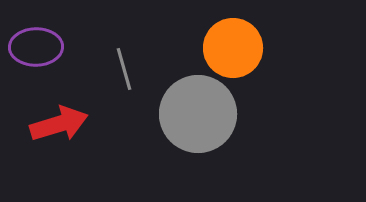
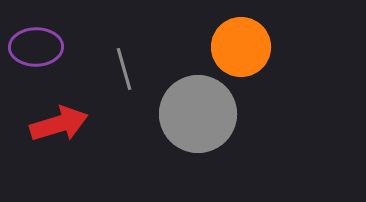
orange circle: moved 8 px right, 1 px up
